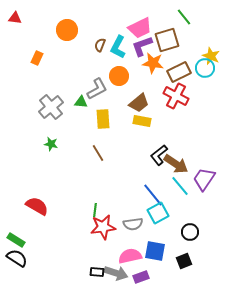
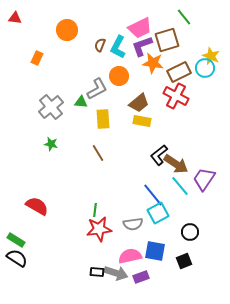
red star at (103, 227): moved 4 px left, 2 px down
